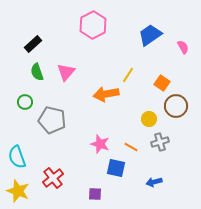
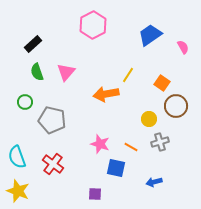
red cross: moved 14 px up; rotated 15 degrees counterclockwise
